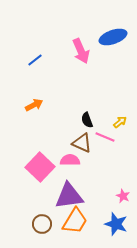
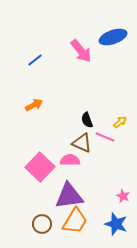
pink arrow: rotated 15 degrees counterclockwise
